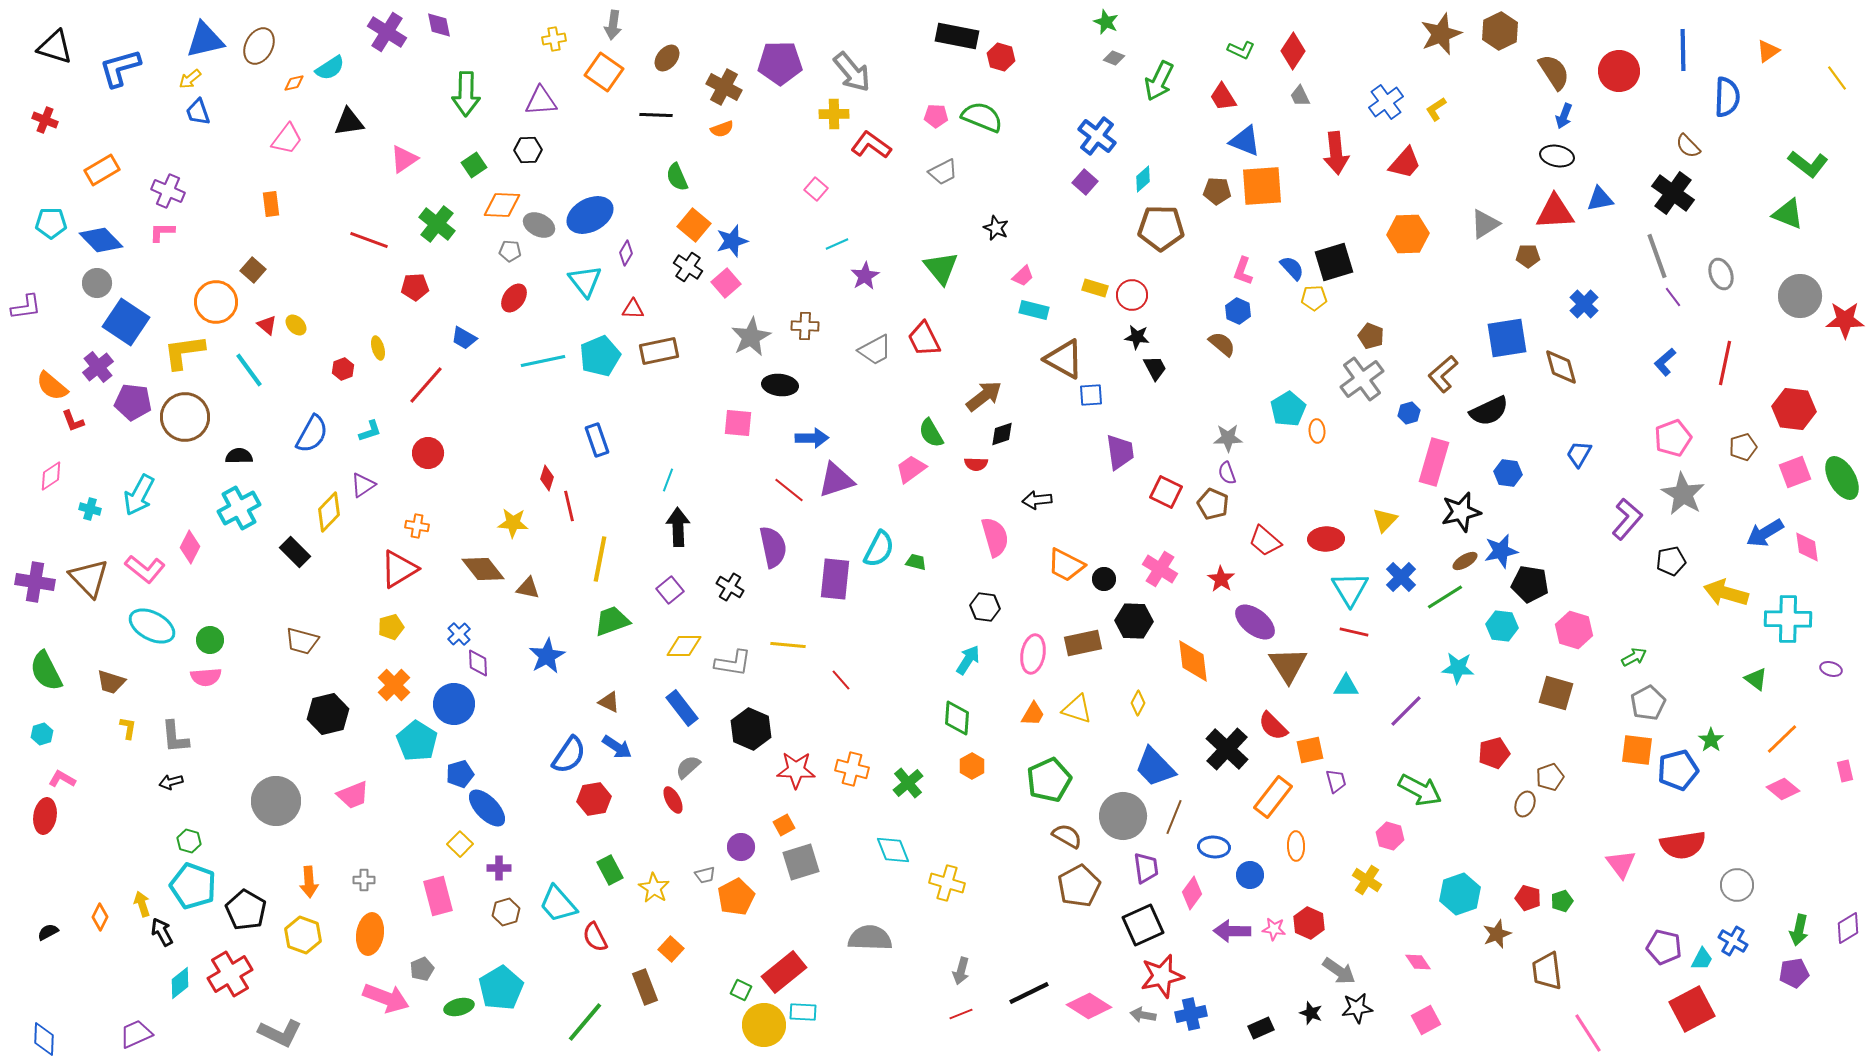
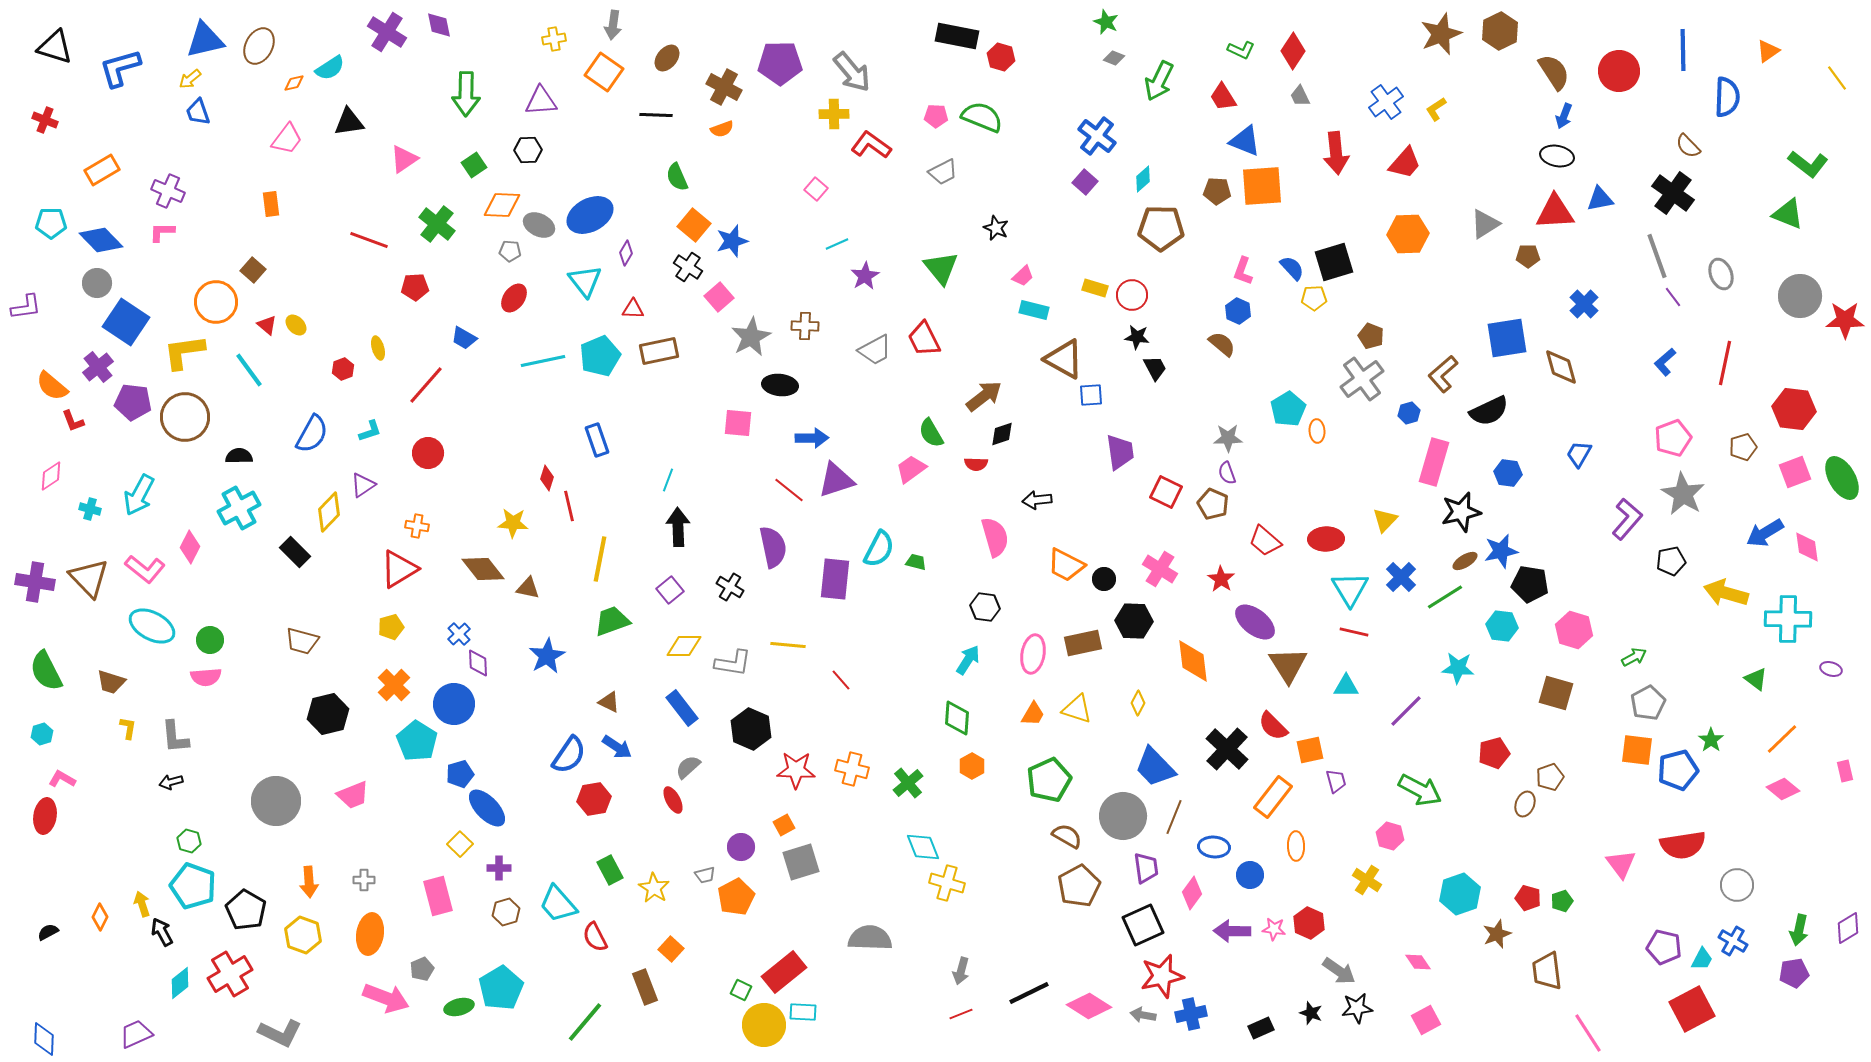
pink square at (726, 283): moved 7 px left, 14 px down
cyan diamond at (893, 850): moved 30 px right, 3 px up
